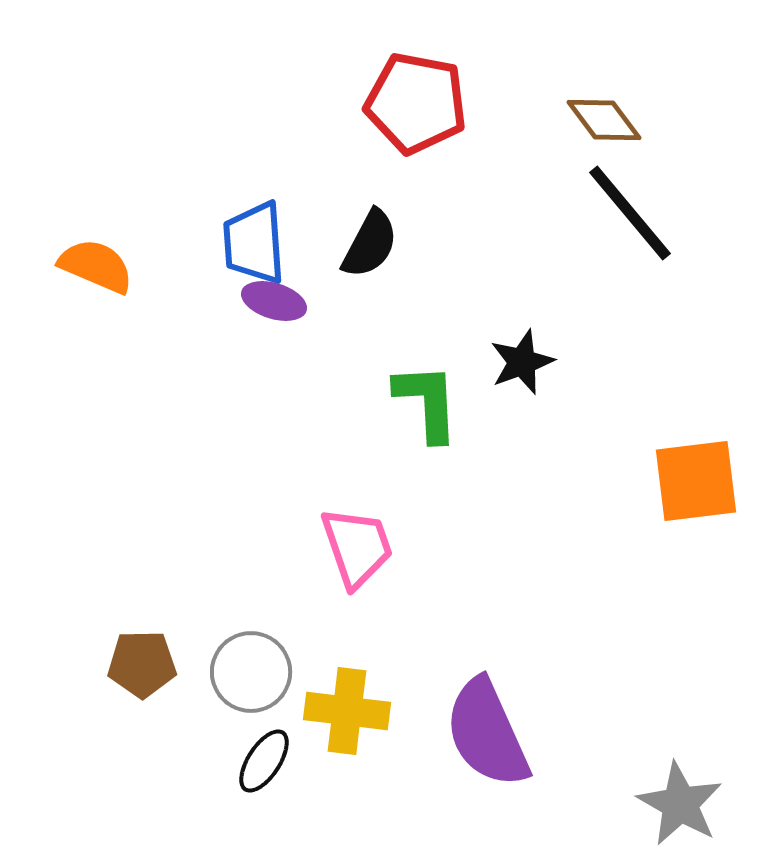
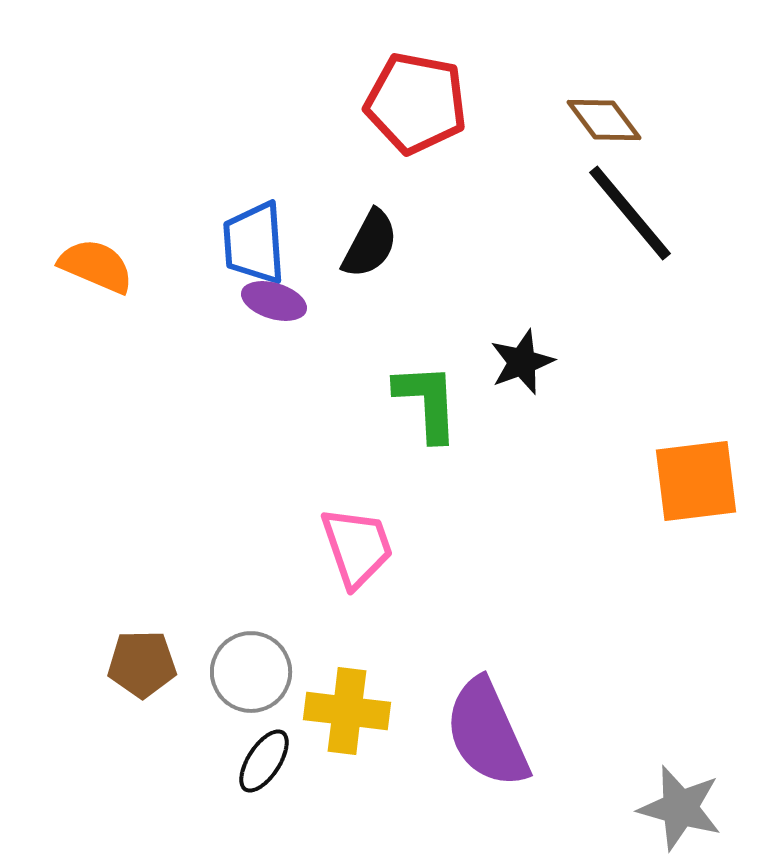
gray star: moved 4 px down; rotated 14 degrees counterclockwise
